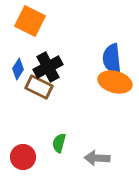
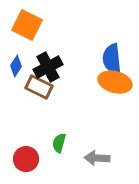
orange square: moved 3 px left, 4 px down
blue diamond: moved 2 px left, 3 px up
red circle: moved 3 px right, 2 px down
